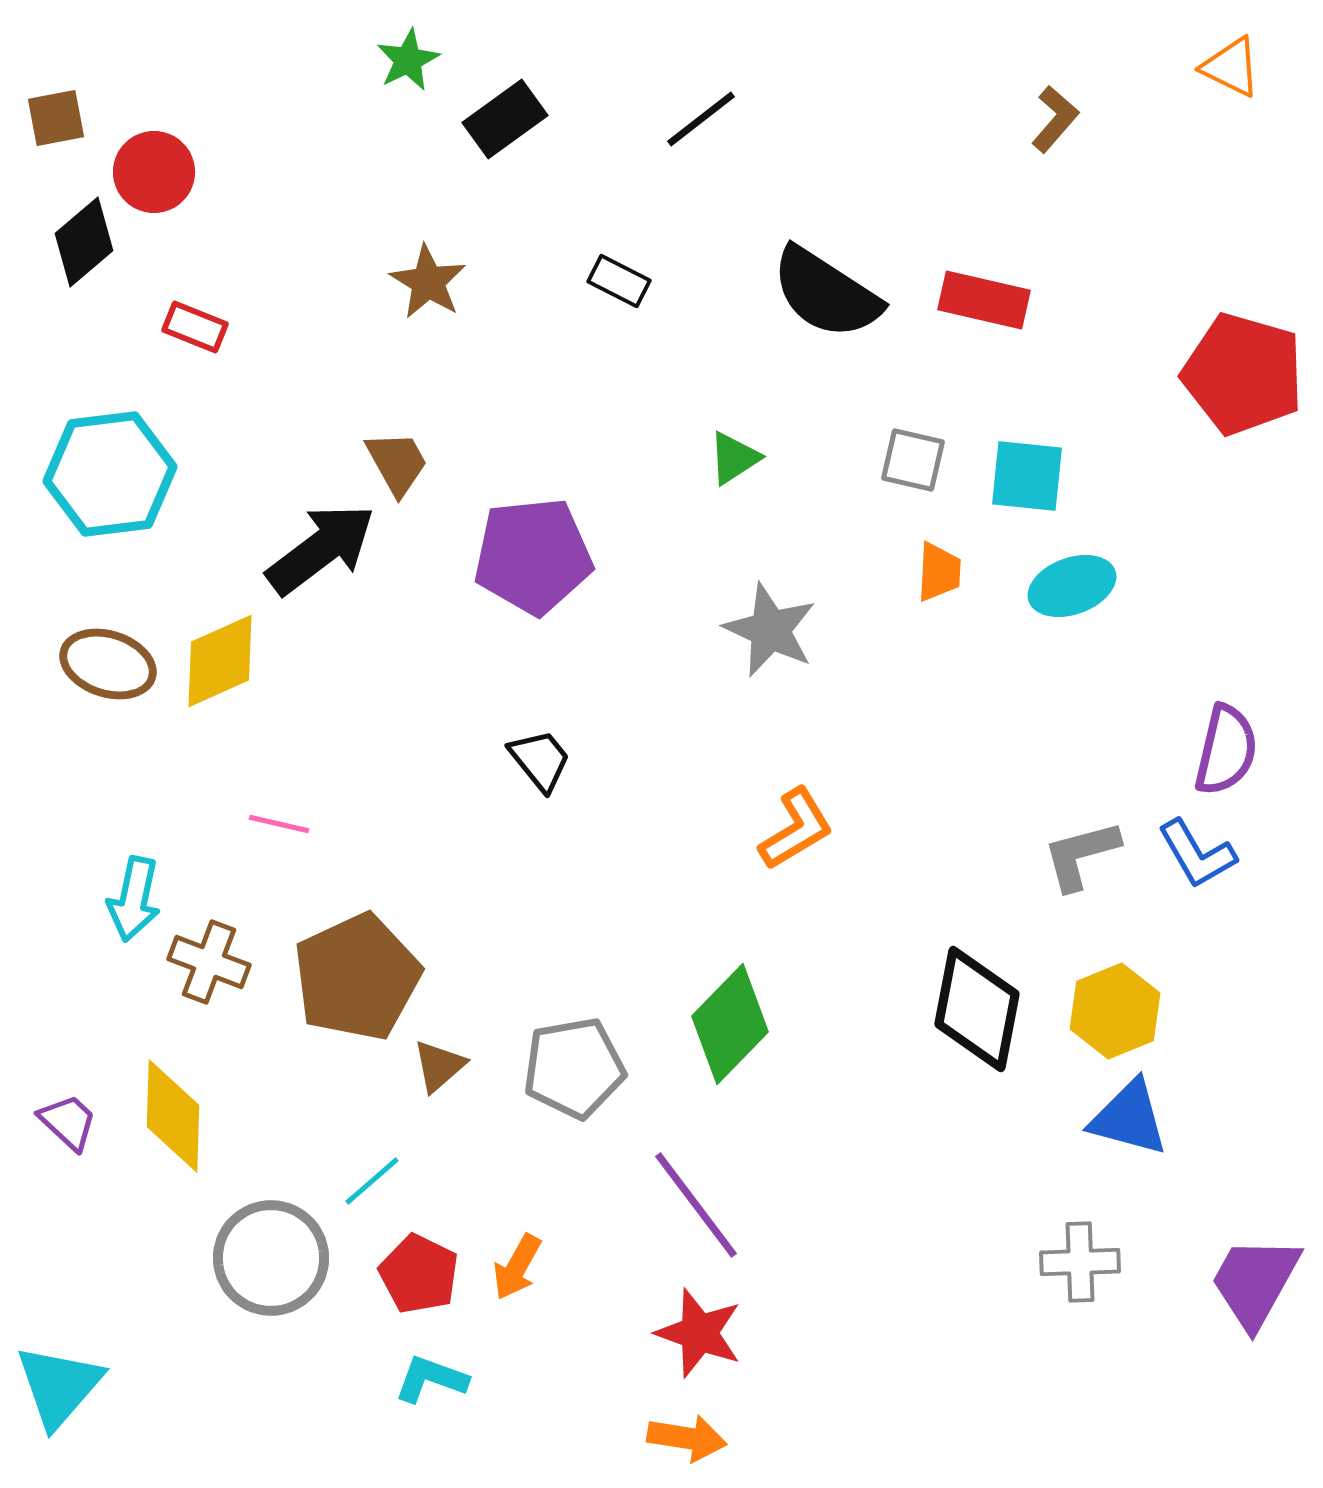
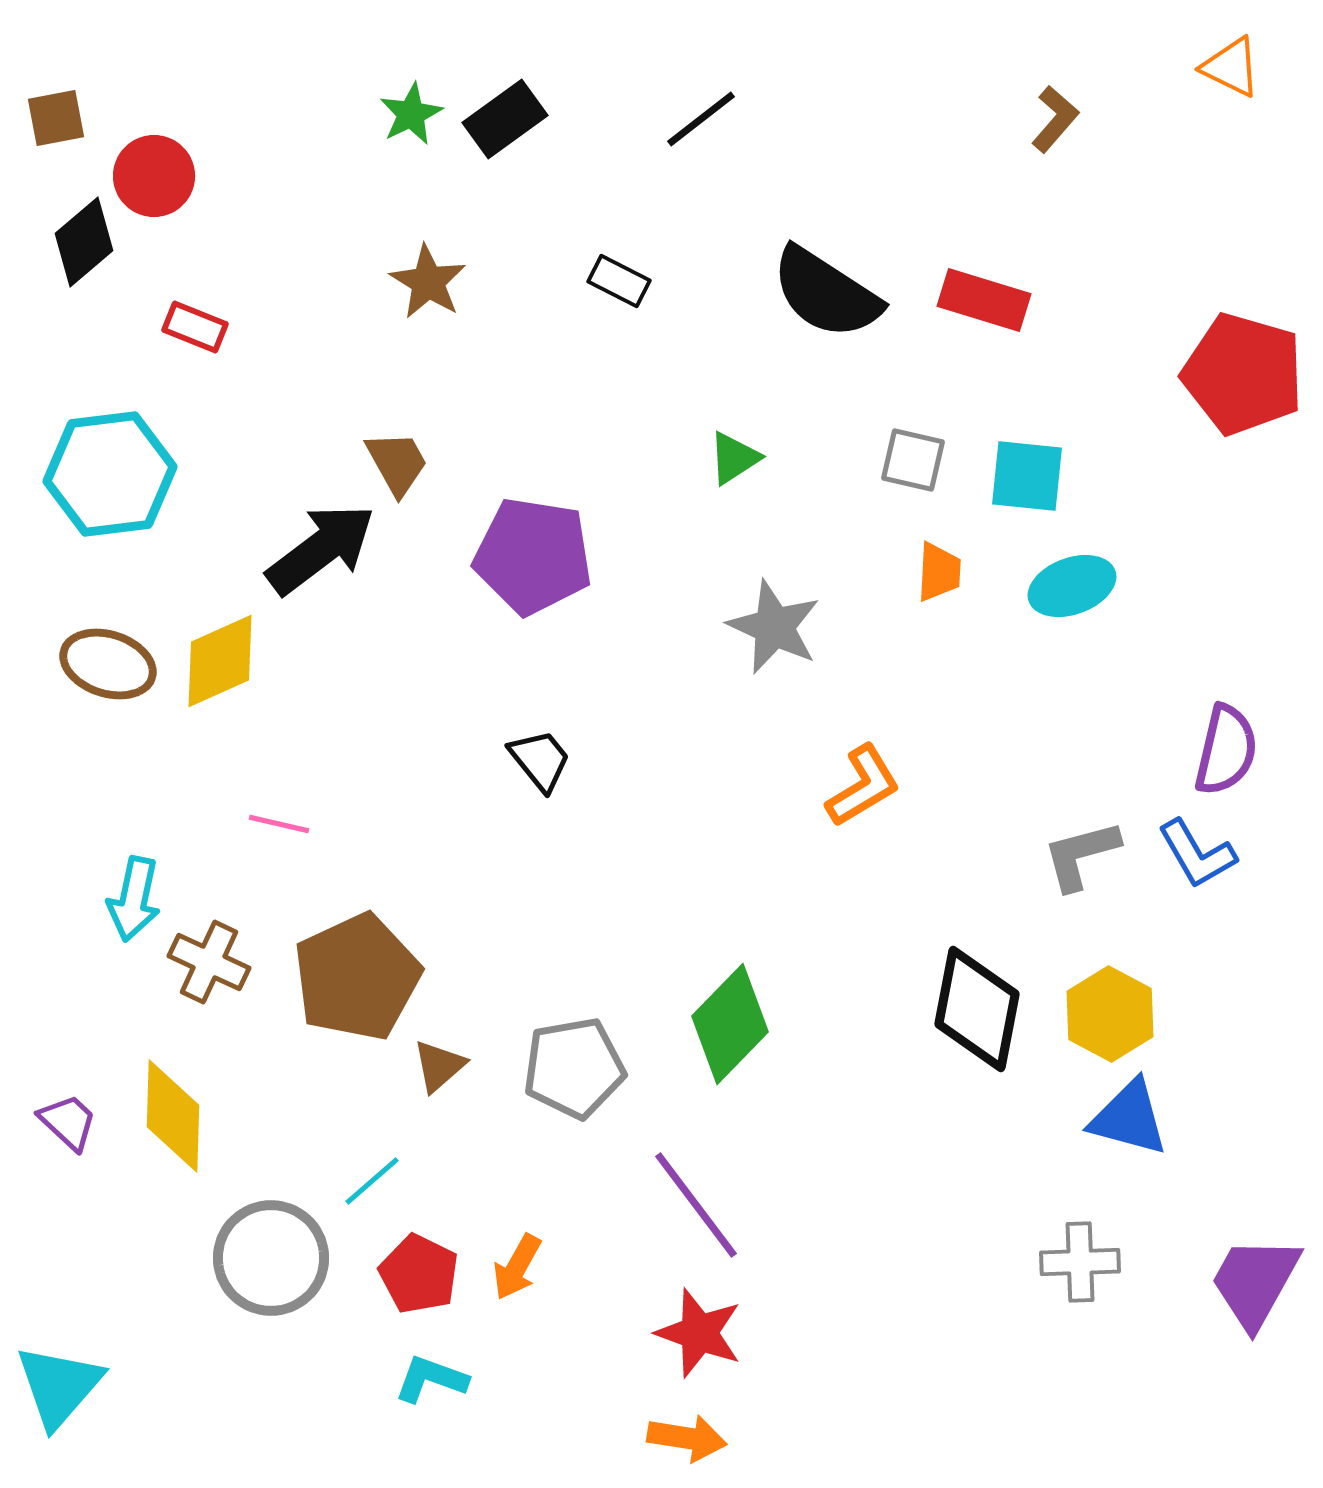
green star at (408, 60): moved 3 px right, 54 px down
red circle at (154, 172): moved 4 px down
red rectangle at (984, 300): rotated 4 degrees clockwise
purple pentagon at (533, 556): rotated 15 degrees clockwise
gray star at (770, 630): moved 4 px right, 3 px up
orange L-shape at (796, 829): moved 67 px right, 43 px up
brown cross at (209, 962): rotated 4 degrees clockwise
yellow hexagon at (1115, 1011): moved 5 px left, 3 px down; rotated 10 degrees counterclockwise
